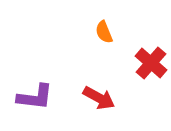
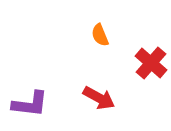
orange semicircle: moved 4 px left, 3 px down
purple L-shape: moved 5 px left, 7 px down
